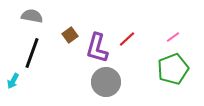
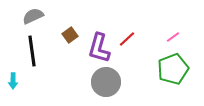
gray semicircle: moved 1 px right; rotated 35 degrees counterclockwise
purple L-shape: moved 2 px right
black line: moved 2 px up; rotated 28 degrees counterclockwise
cyan arrow: rotated 28 degrees counterclockwise
